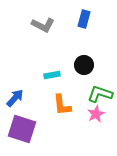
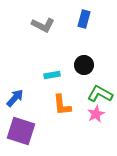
green L-shape: rotated 10 degrees clockwise
purple square: moved 1 px left, 2 px down
